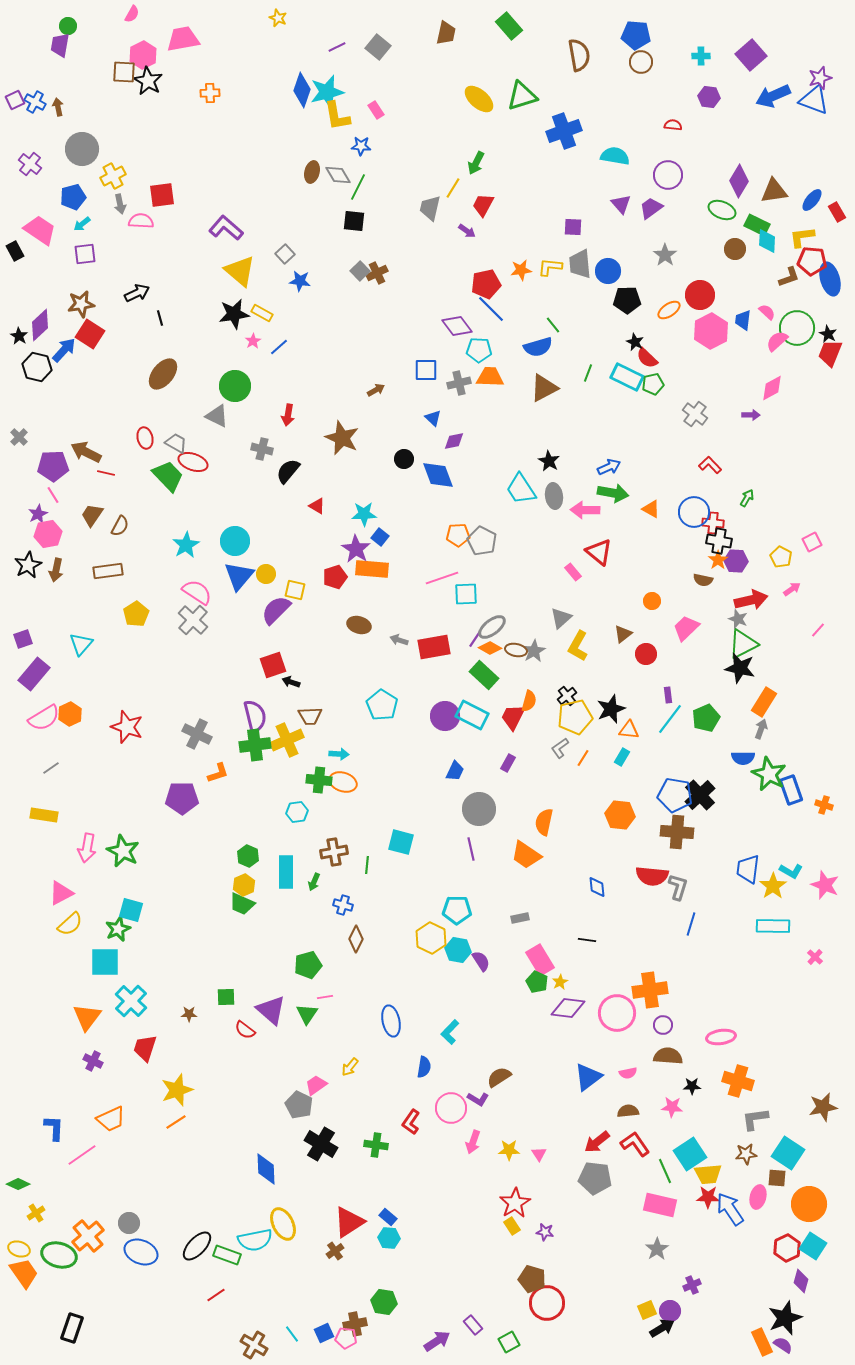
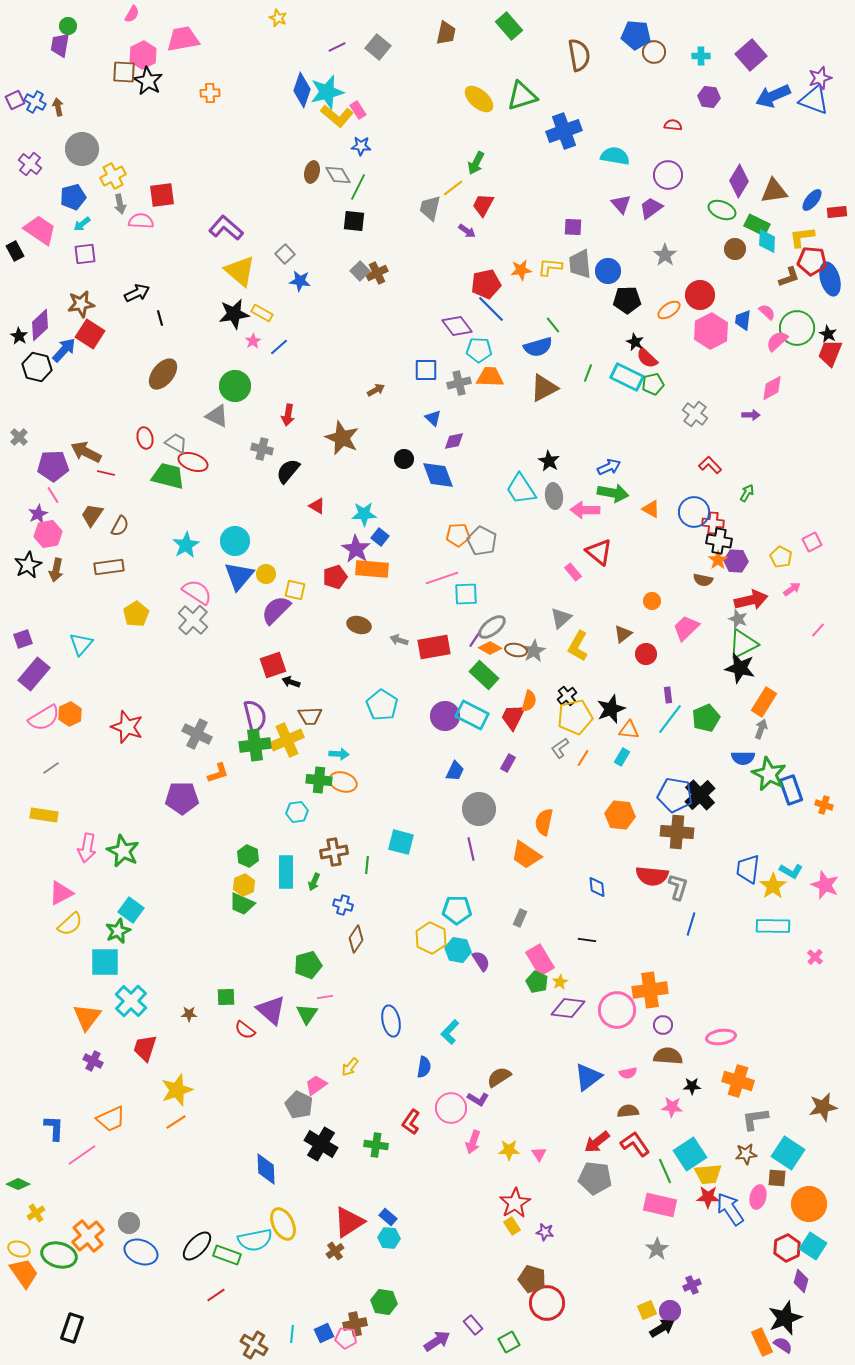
brown circle at (641, 62): moved 13 px right, 10 px up
pink rectangle at (376, 110): moved 18 px left
yellow L-shape at (337, 116): rotated 40 degrees counterclockwise
yellow line at (453, 188): rotated 20 degrees clockwise
red rectangle at (837, 212): rotated 66 degrees counterclockwise
green trapezoid at (168, 476): rotated 32 degrees counterclockwise
green arrow at (747, 498): moved 5 px up
brown rectangle at (108, 571): moved 1 px right, 4 px up
cyan square at (131, 910): rotated 20 degrees clockwise
gray rectangle at (520, 918): rotated 54 degrees counterclockwise
green star at (118, 929): moved 2 px down
brown diamond at (356, 939): rotated 8 degrees clockwise
pink circle at (617, 1013): moved 3 px up
cyan line at (292, 1334): rotated 42 degrees clockwise
